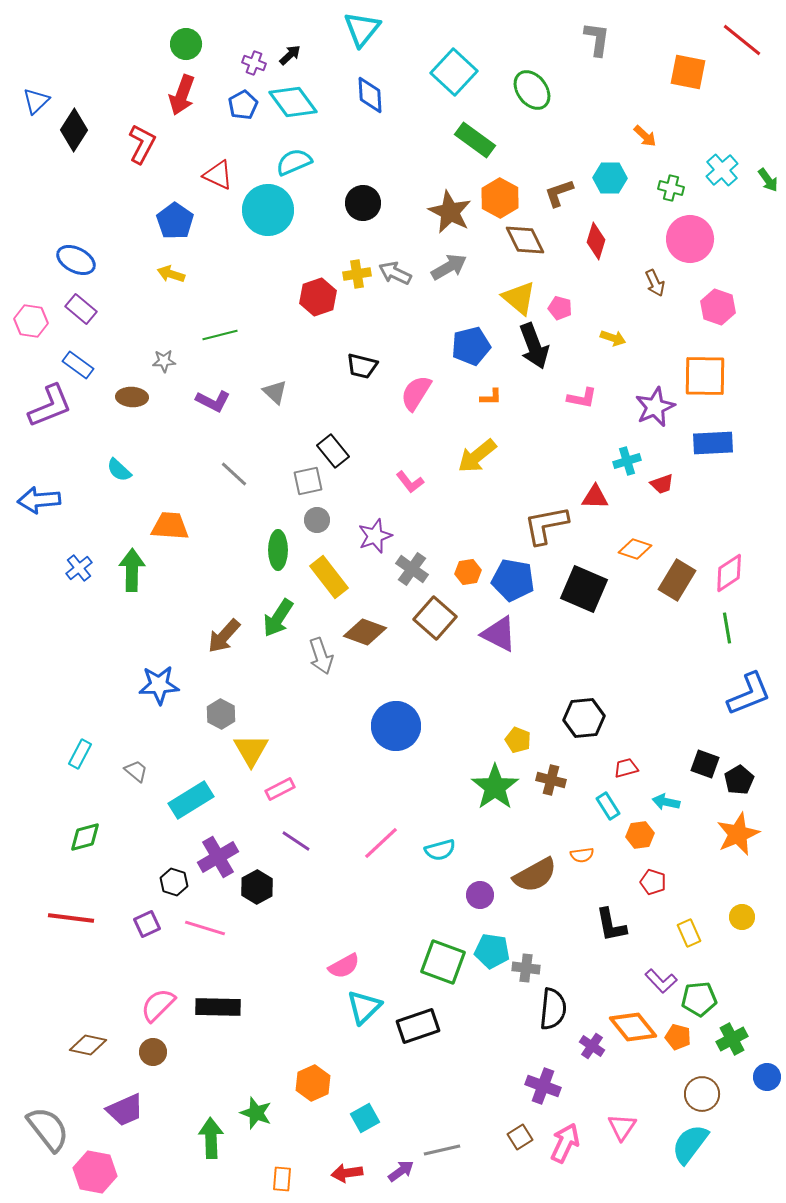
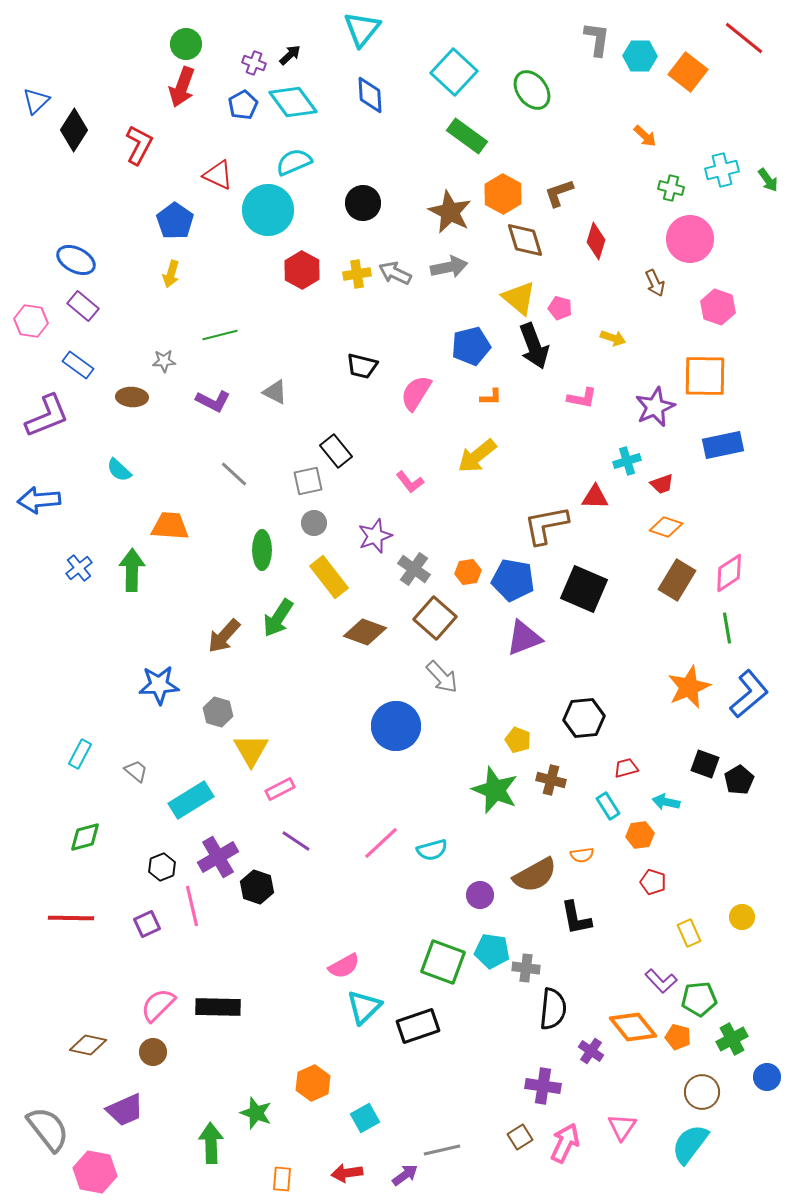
red line at (742, 40): moved 2 px right, 2 px up
orange square at (688, 72): rotated 27 degrees clockwise
red arrow at (182, 95): moved 8 px up
green rectangle at (475, 140): moved 8 px left, 4 px up
red L-shape at (142, 144): moved 3 px left, 1 px down
cyan cross at (722, 170): rotated 28 degrees clockwise
cyan hexagon at (610, 178): moved 30 px right, 122 px up
orange hexagon at (500, 198): moved 3 px right, 4 px up
brown diamond at (525, 240): rotated 9 degrees clockwise
gray arrow at (449, 267): rotated 18 degrees clockwise
yellow arrow at (171, 274): rotated 92 degrees counterclockwise
red hexagon at (318, 297): moved 16 px left, 27 px up; rotated 12 degrees counterclockwise
purple rectangle at (81, 309): moved 2 px right, 3 px up
gray triangle at (275, 392): rotated 16 degrees counterclockwise
purple L-shape at (50, 406): moved 3 px left, 10 px down
blue rectangle at (713, 443): moved 10 px right, 2 px down; rotated 9 degrees counterclockwise
black rectangle at (333, 451): moved 3 px right
gray circle at (317, 520): moved 3 px left, 3 px down
orange diamond at (635, 549): moved 31 px right, 22 px up
green ellipse at (278, 550): moved 16 px left
gray cross at (412, 569): moved 2 px right
purple triangle at (499, 634): moved 25 px right, 4 px down; rotated 48 degrees counterclockwise
gray arrow at (321, 656): moved 121 px right, 21 px down; rotated 24 degrees counterclockwise
blue L-shape at (749, 694): rotated 18 degrees counterclockwise
gray hexagon at (221, 714): moved 3 px left, 2 px up; rotated 12 degrees counterclockwise
green star at (495, 787): moved 3 px down; rotated 15 degrees counterclockwise
orange star at (738, 834): moved 49 px left, 147 px up
cyan semicircle at (440, 850): moved 8 px left
black hexagon at (174, 882): moved 12 px left, 15 px up; rotated 20 degrees clockwise
black hexagon at (257, 887): rotated 12 degrees counterclockwise
red line at (71, 918): rotated 6 degrees counterclockwise
black L-shape at (611, 925): moved 35 px left, 7 px up
pink line at (205, 928): moved 13 px left, 22 px up; rotated 60 degrees clockwise
purple cross at (592, 1046): moved 1 px left, 5 px down
purple cross at (543, 1086): rotated 12 degrees counterclockwise
brown circle at (702, 1094): moved 2 px up
green arrow at (211, 1138): moved 5 px down
purple arrow at (401, 1171): moved 4 px right, 4 px down
